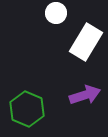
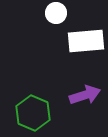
white rectangle: moved 1 px up; rotated 54 degrees clockwise
green hexagon: moved 6 px right, 4 px down
